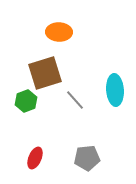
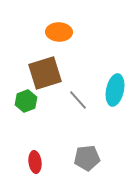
cyan ellipse: rotated 16 degrees clockwise
gray line: moved 3 px right
red ellipse: moved 4 px down; rotated 30 degrees counterclockwise
